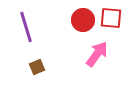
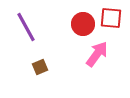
red circle: moved 4 px down
purple line: rotated 12 degrees counterclockwise
brown square: moved 3 px right
